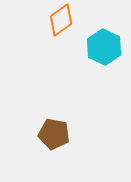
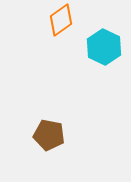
brown pentagon: moved 5 px left, 1 px down
